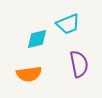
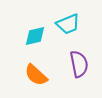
cyan diamond: moved 2 px left, 3 px up
orange semicircle: moved 7 px right, 1 px down; rotated 50 degrees clockwise
